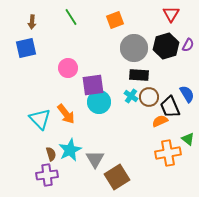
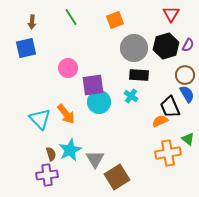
brown circle: moved 36 px right, 22 px up
